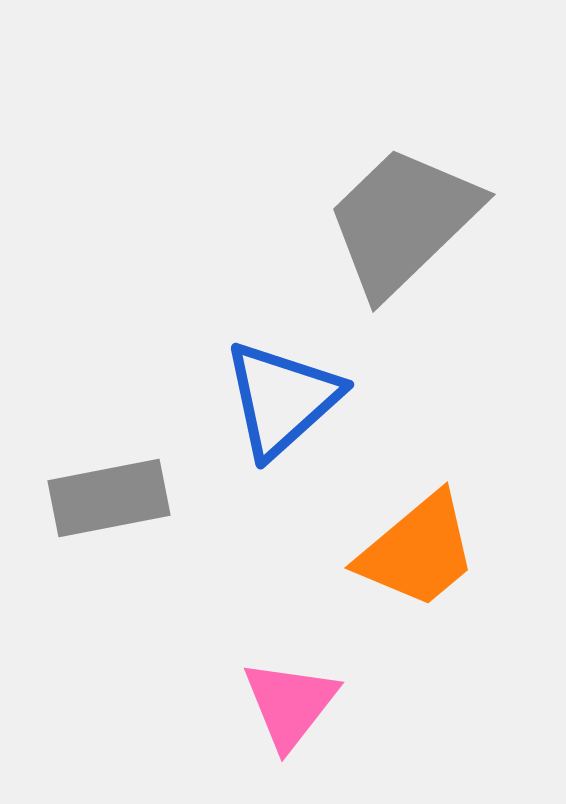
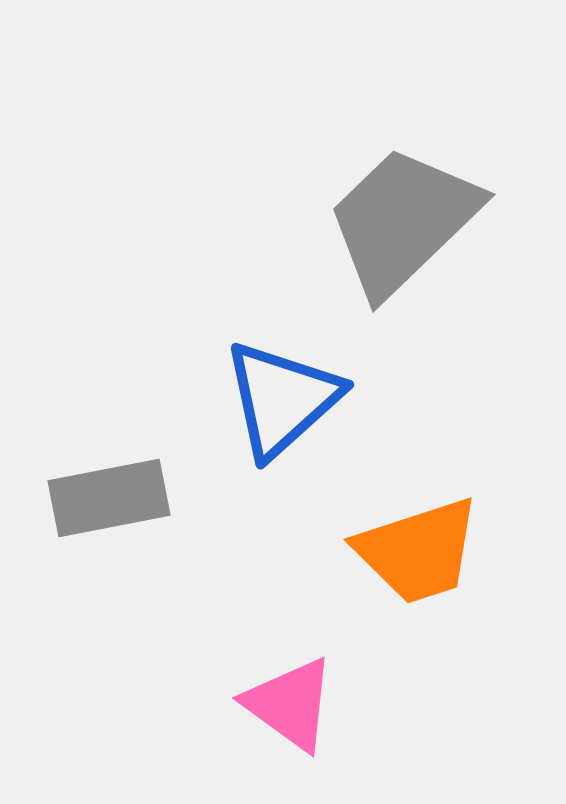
orange trapezoid: rotated 22 degrees clockwise
pink triangle: rotated 32 degrees counterclockwise
